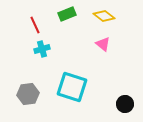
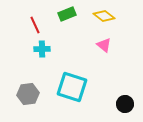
pink triangle: moved 1 px right, 1 px down
cyan cross: rotated 14 degrees clockwise
